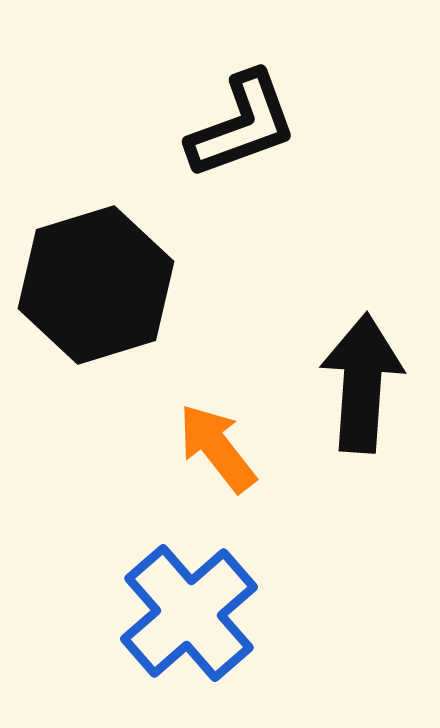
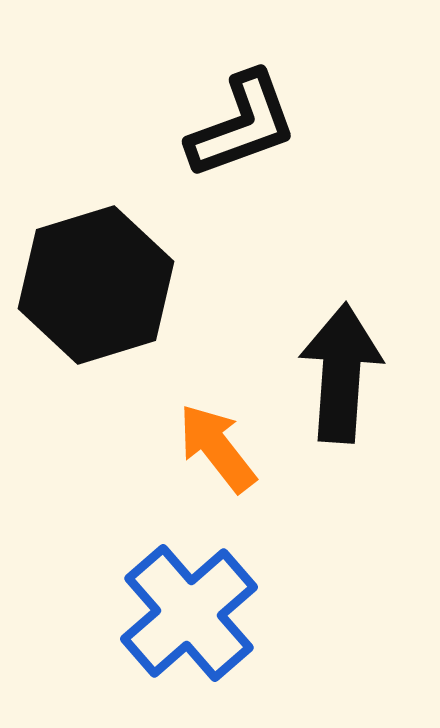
black arrow: moved 21 px left, 10 px up
